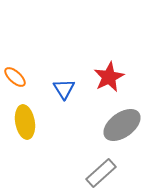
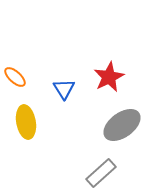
yellow ellipse: moved 1 px right
